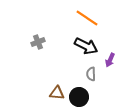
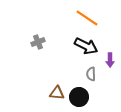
purple arrow: rotated 24 degrees counterclockwise
